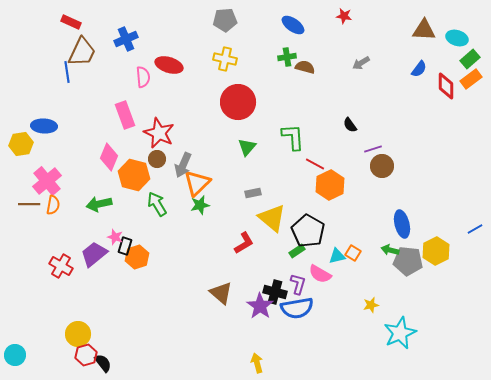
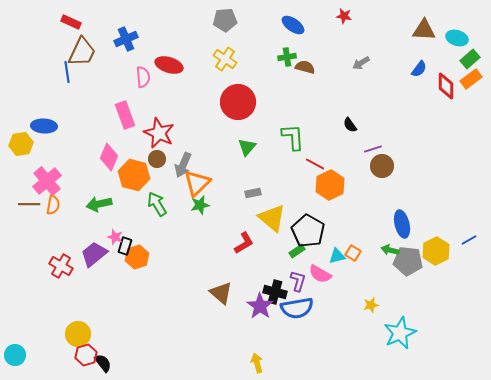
yellow cross at (225, 59): rotated 20 degrees clockwise
blue line at (475, 229): moved 6 px left, 11 px down
purple L-shape at (298, 284): moved 3 px up
